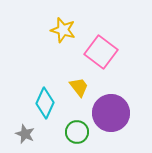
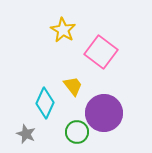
yellow star: rotated 15 degrees clockwise
yellow trapezoid: moved 6 px left, 1 px up
purple circle: moved 7 px left
gray star: moved 1 px right
